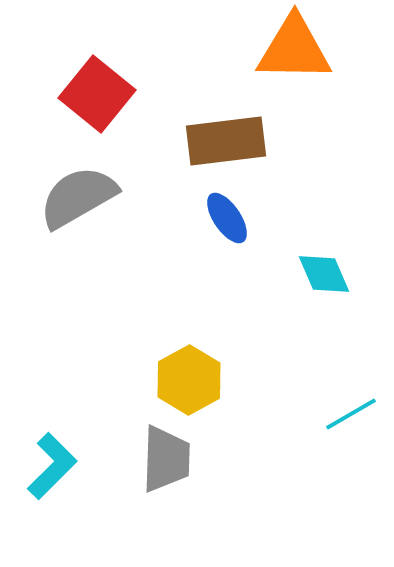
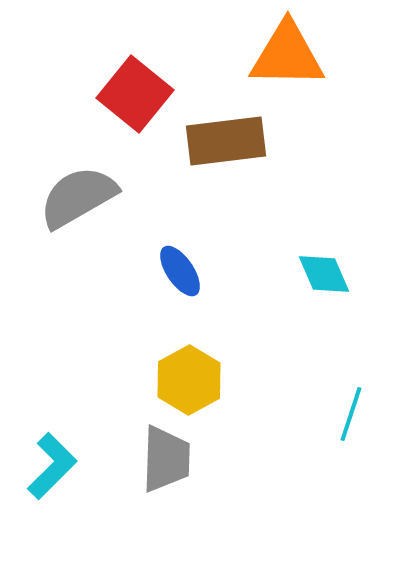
orange triangle: moved 7 px left, 6 px down
red square: moved 38 px right
blue ellipse: moved 47 px left, 53 px down
cyan line: rotated 42 degrees counterclockwise
